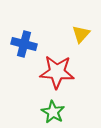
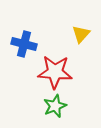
red star: moved 2 px left
green star: moved 2 px right, 6 px up; rotated 20 degrees clockwise
